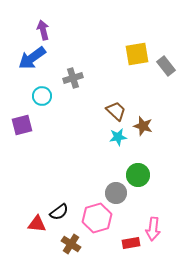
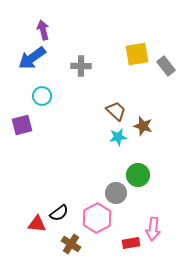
gray cross: moved 8 px right, 12 px up; rotated 18 degrees clockwise
black semicircle: moved 1 px down
pink hexagon: rotated 12 degrees counterclockwise
